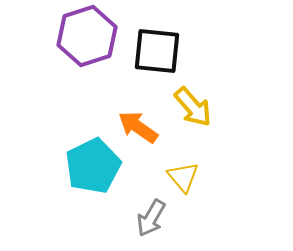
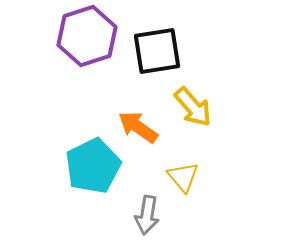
black square: rotated 15 degrees counterclockwise
gray arrow: moved 4 px left, 3 px up; rotated 21 degrees counterclockwise
